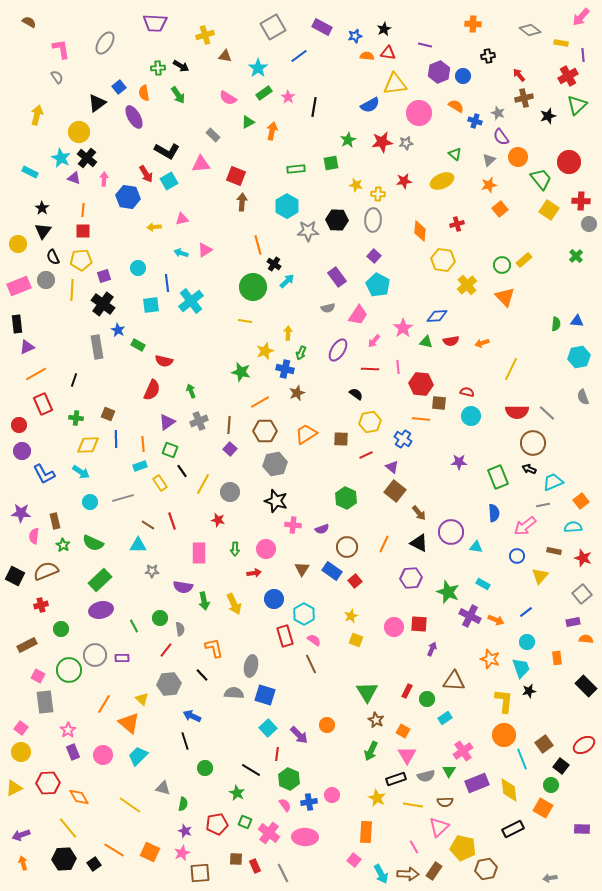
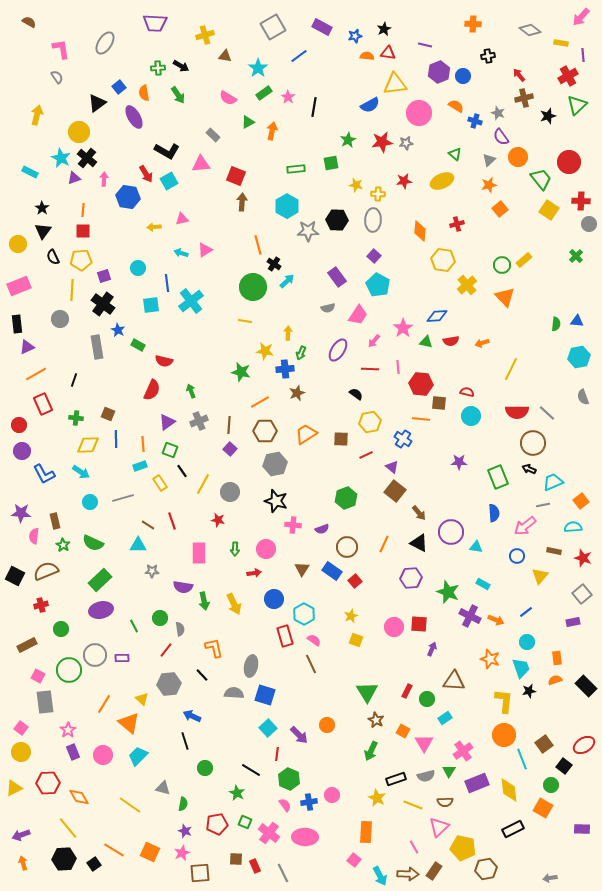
purple triangle at (74, 178): rotated 40 degrees counterclockwise
gray circle at (46, 280): moved 14 px right, 39 px down
yellow star at (265, 351): rotated 30 degrees clockwise
blue cross at (285, 369): rotated 18 degrees counterclockwise
green hexagon at (346, 498): rotated 15 degrees clockwise
orange semicircle at (586, 639): moved 31 px left, 41 px down; rotated 24 degrees counterclockwise
pink triangle at (407, 755): moved 17 px right, 12 px up
black square at (561, 766): moved 3 px right
yellow line at (413, 805): rotated 12 degrees clockwise
cyan arrow at (381, 874): moved 1 px left, 2 px down
